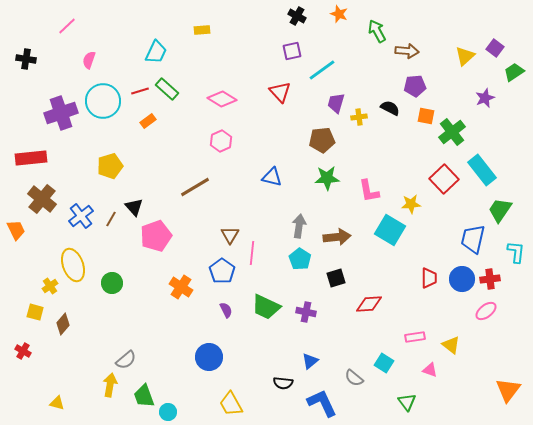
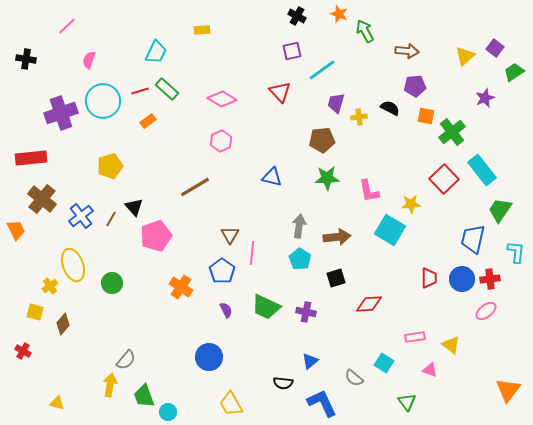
green arrow at (377, 31): moved 12 px left
gray semicircle at (126, 360): rotated 10 degrees counterclockwise
